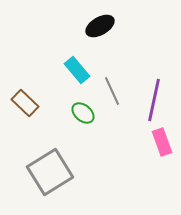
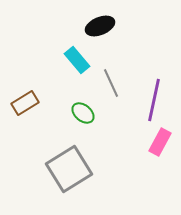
black ellipse: rotated 8 degrees clockwise
cyan rectangle: moved 10 px up
gray line: moved 1 px left, 8 px up
brown rectangle: rotated 76 degrees counterclockwise
pink rectangle: moved 2 px left; rotated 48 degrees clockwise
gray square: moved 19 px right, 3 px up
